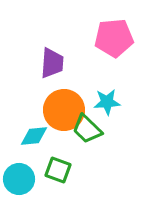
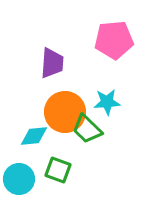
pink pentagon: moved 2 px down
orange circle: moved 1 px right, 2 px down
